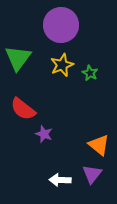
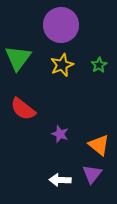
green star: moved 9 px right, 8 px up; rotated 14 degrees clockwise
purple star: moved 16 px right
